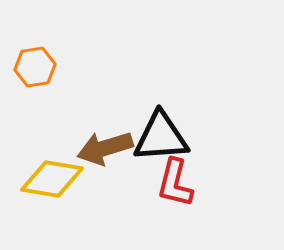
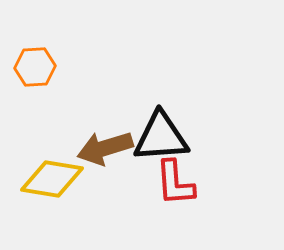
orange hexagon: rotated 6 degrees clockwise
red L-shape: rotated 18 degrees counterclockwise
